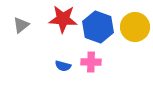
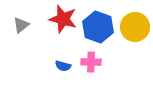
red star: rotated 12 degrees clockwise
